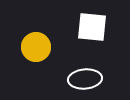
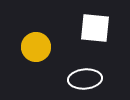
white square: moved 3 px right, 1 px down
